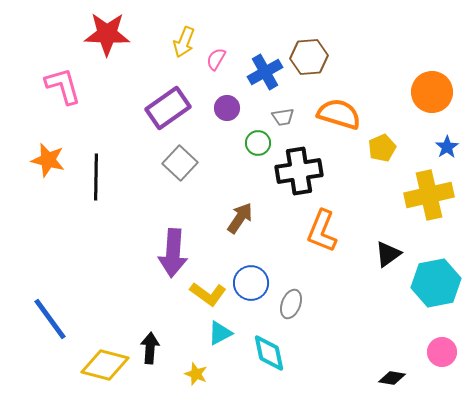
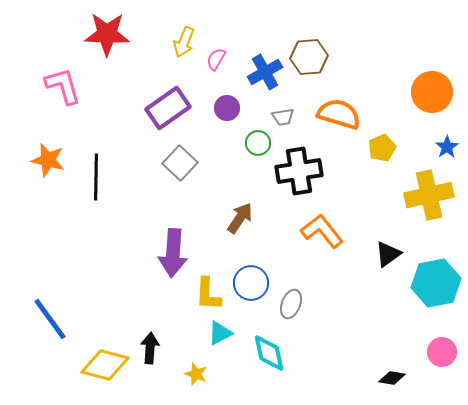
orange L-shape: rotated 120 degrees clockwise
yellow L-shape: rotated 57 degrees clockwise
